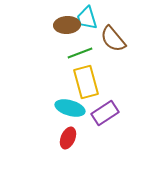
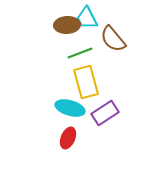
cyan trapezoid: rotated 10 degrees counterclockwise
